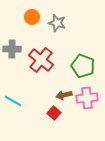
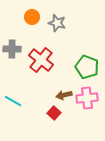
green pentagon: moved 4 px right, 1 px down
